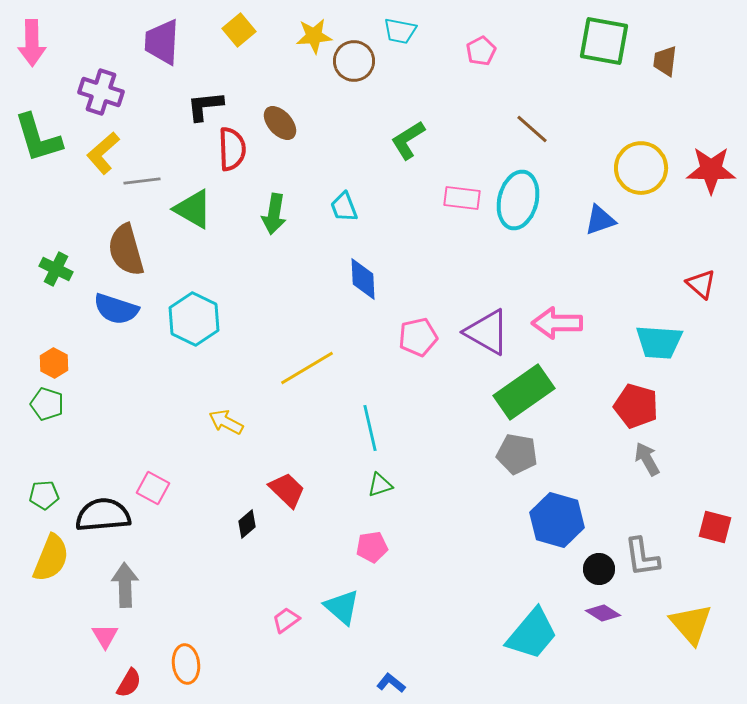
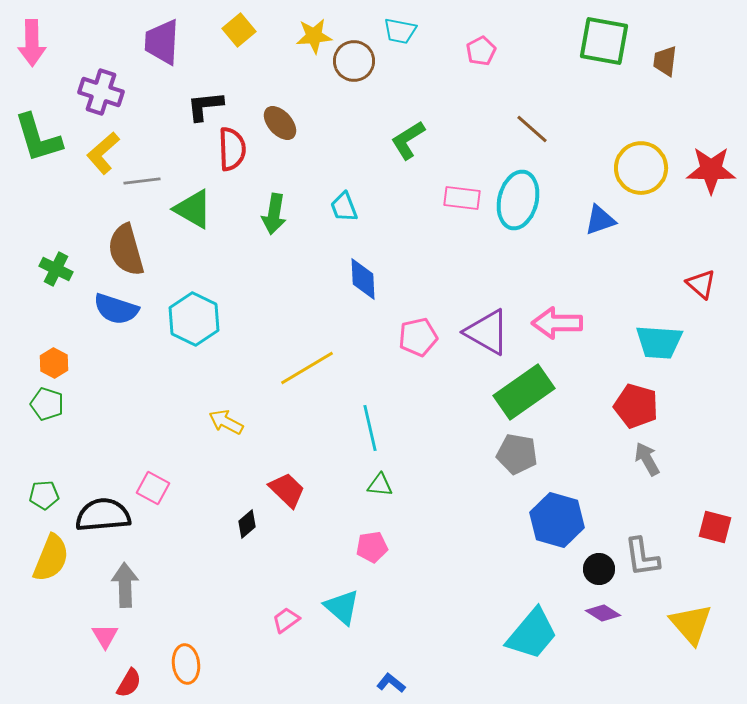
green triangle at (380, 485): rotated 24 degrees clockwise
